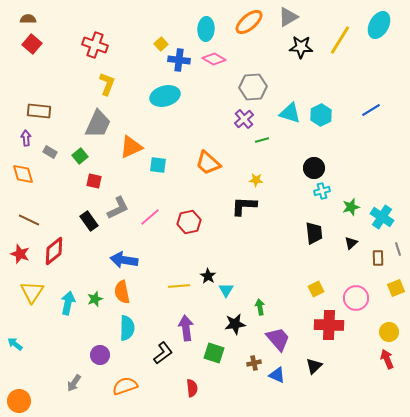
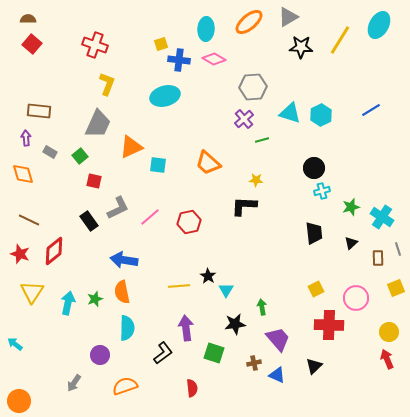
yellow square at (161, 44): rotated 24 degrees clockwise
green arrow at (260, 307): moved 2 px right
